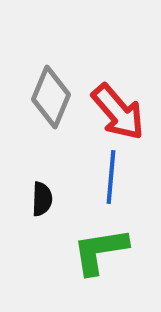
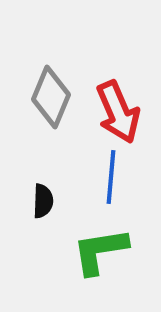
red arrow: rotated 18 degrees clockwise
black semicircle: moved 1 px right, 2 px down
